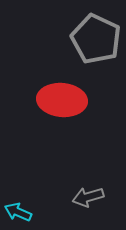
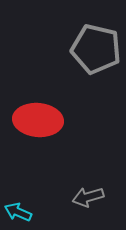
gray pentagon: moved 10 px down; rotated 12 degrees counterclockwise
red ellipse: moved 24 px left, 20 px down
